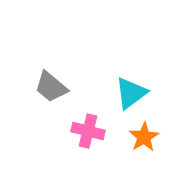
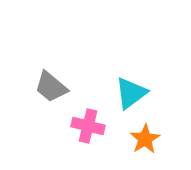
pink cross: moved 5 px up
orange star: moved 1 px right, 2 px down
